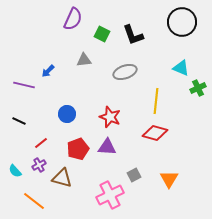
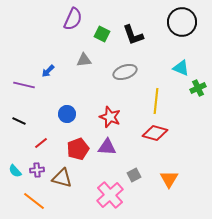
purple cross: moved 2 px left, 5 px down; rotated 24 degrees clockwise
pink cross: rotated 16 degrees counterclockwise
